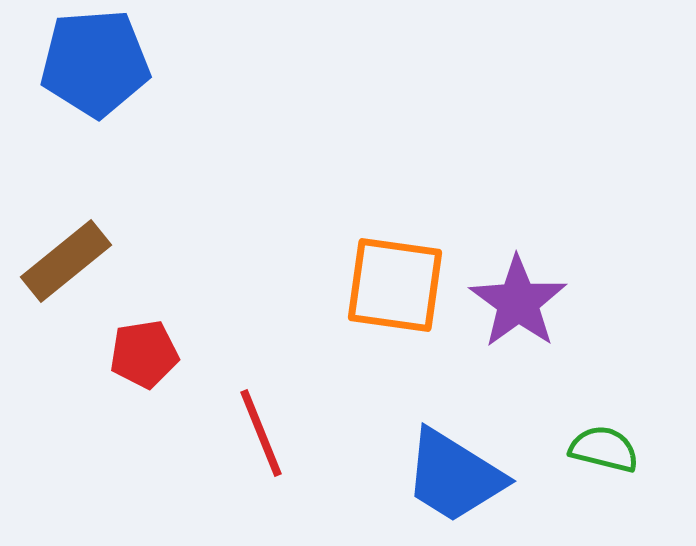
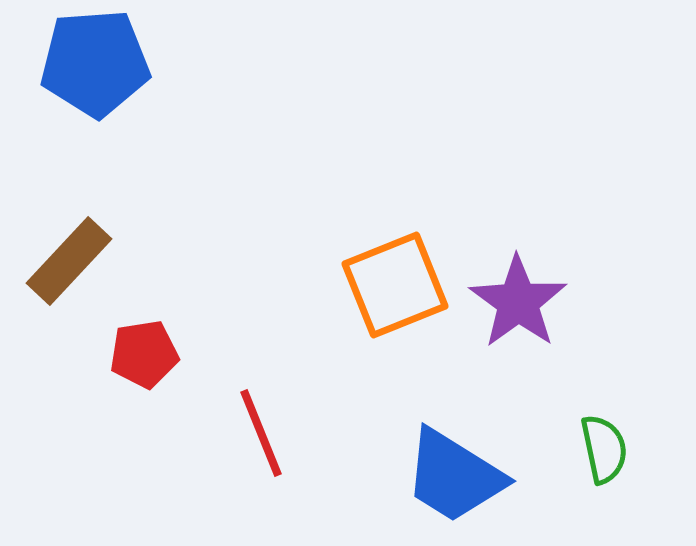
brown rectangle: moved 3 px right; rotated 8 degrees counterclockwise
orange square: rotated 30 degrees counterclockwise
green semicircle: rotated 64 degrees clockwise
